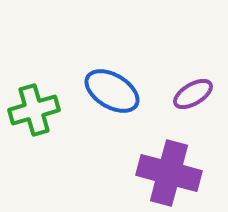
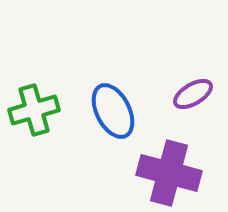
blue ellipse: moved 1 px right, 20 px down; rotated 32 degrees clockwise
